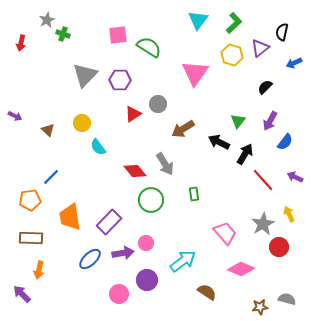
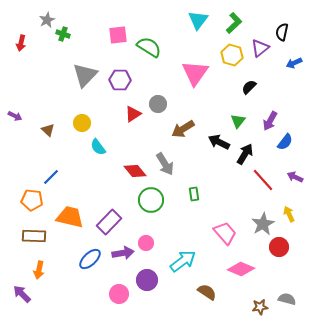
black semicircle at (265, 87): moved 16 px left
orange pentagon at (30, 200): moved 2 px right; rotated 15 degrees clockwise
orange trapezoid at (70, 217): rotated 112 degrees clockwise
brown rectangle at (31, 238): moved 3 px right, 2 px up
